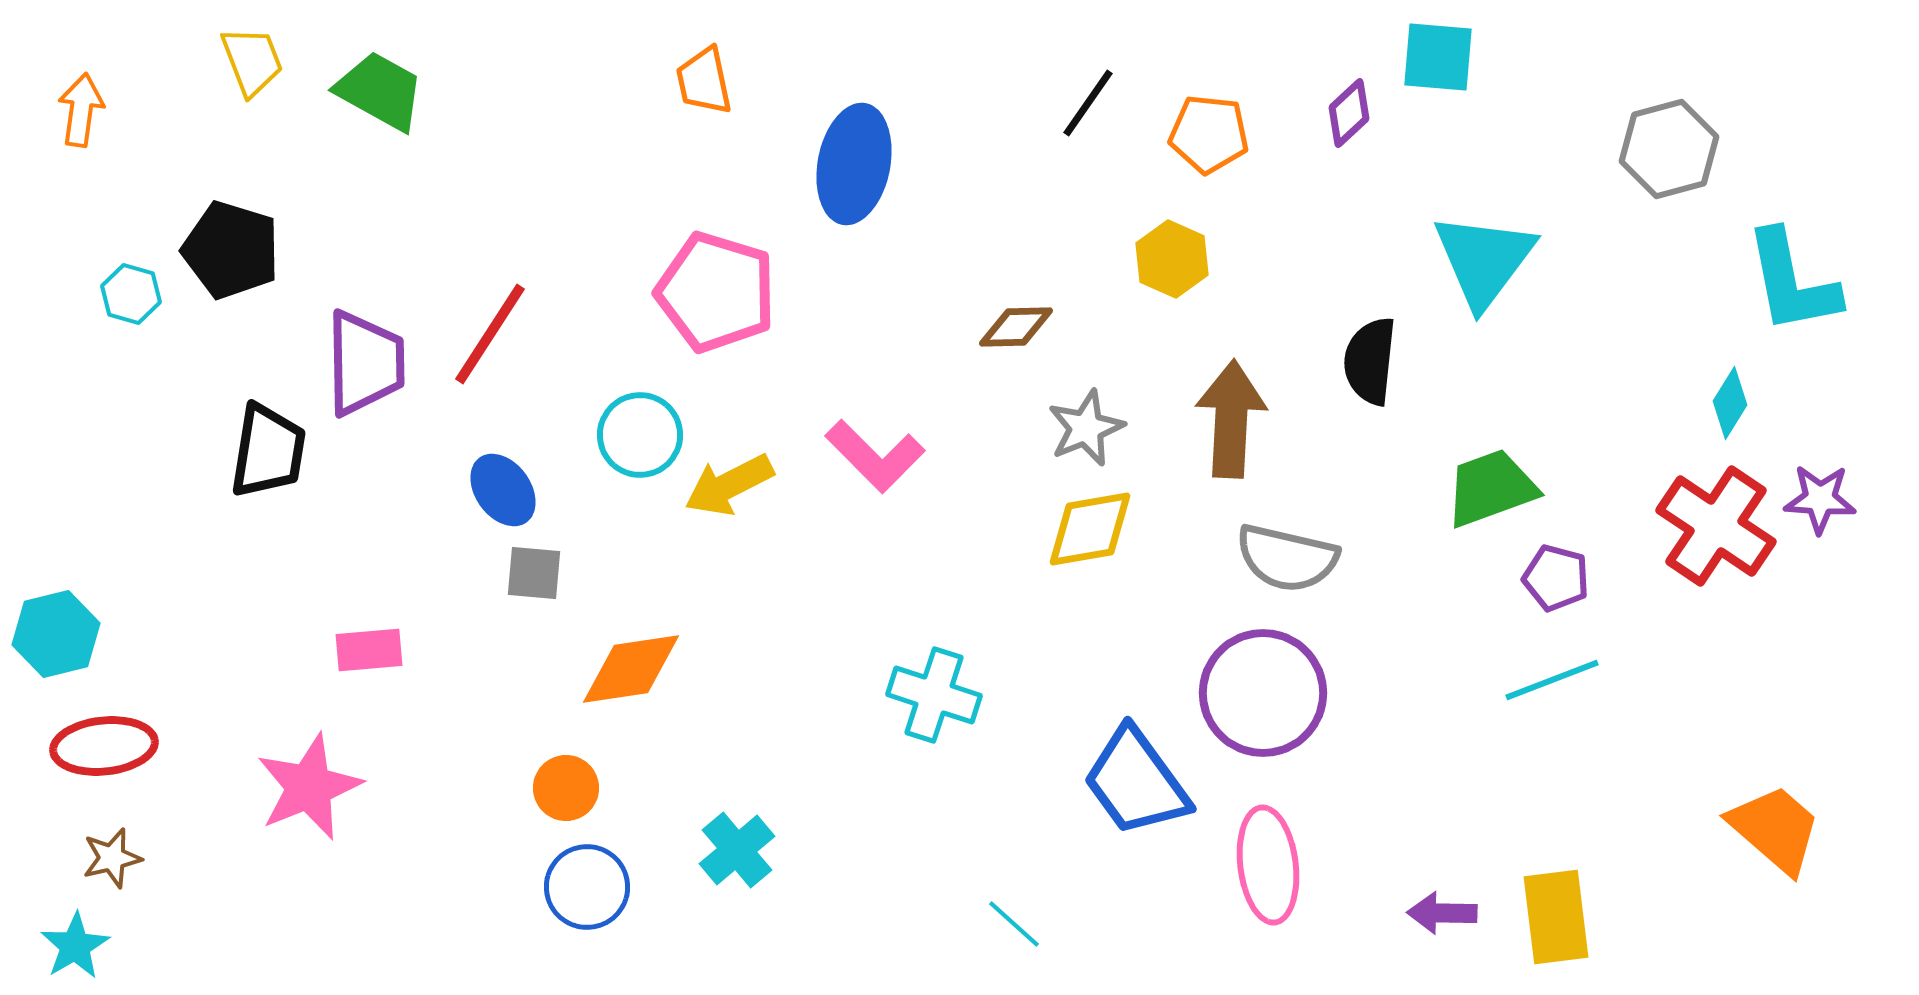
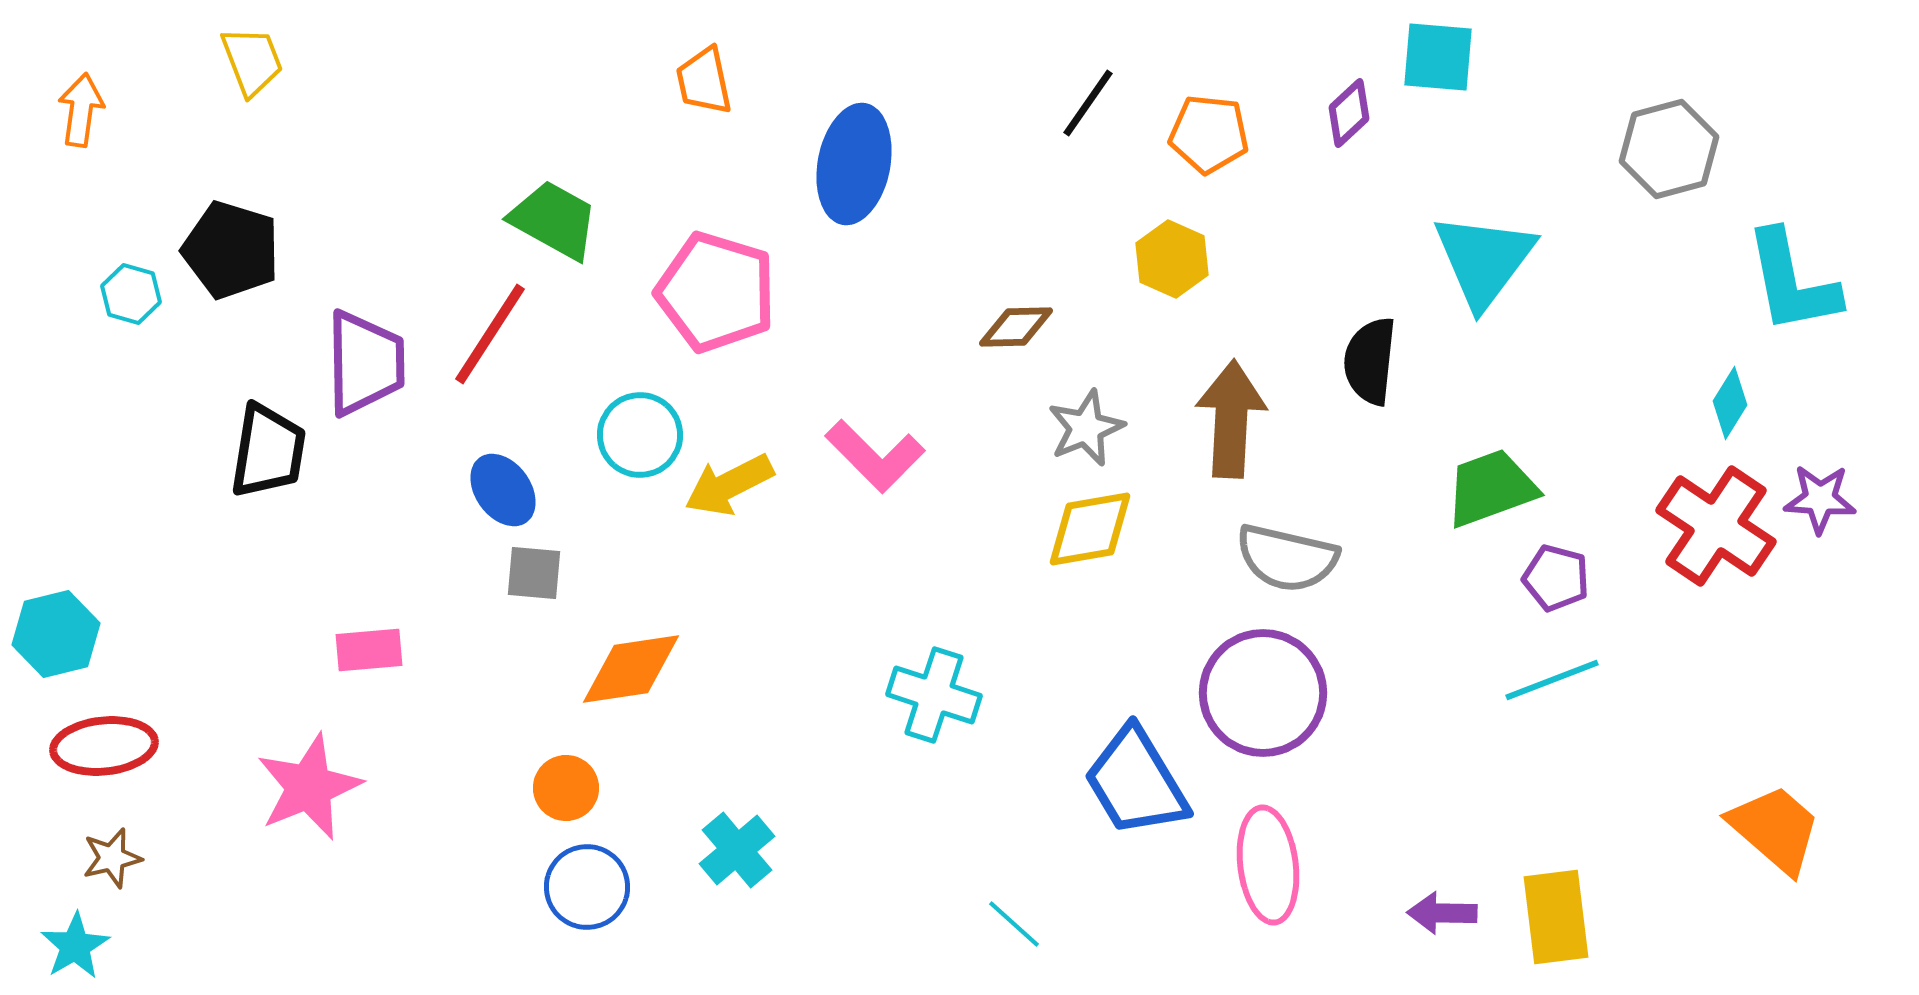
green trapezoid at (380, 91): moved 174 px right, 129 px down
blue trapezoid at (1136, 782): rotated 5 degrees clockwise
